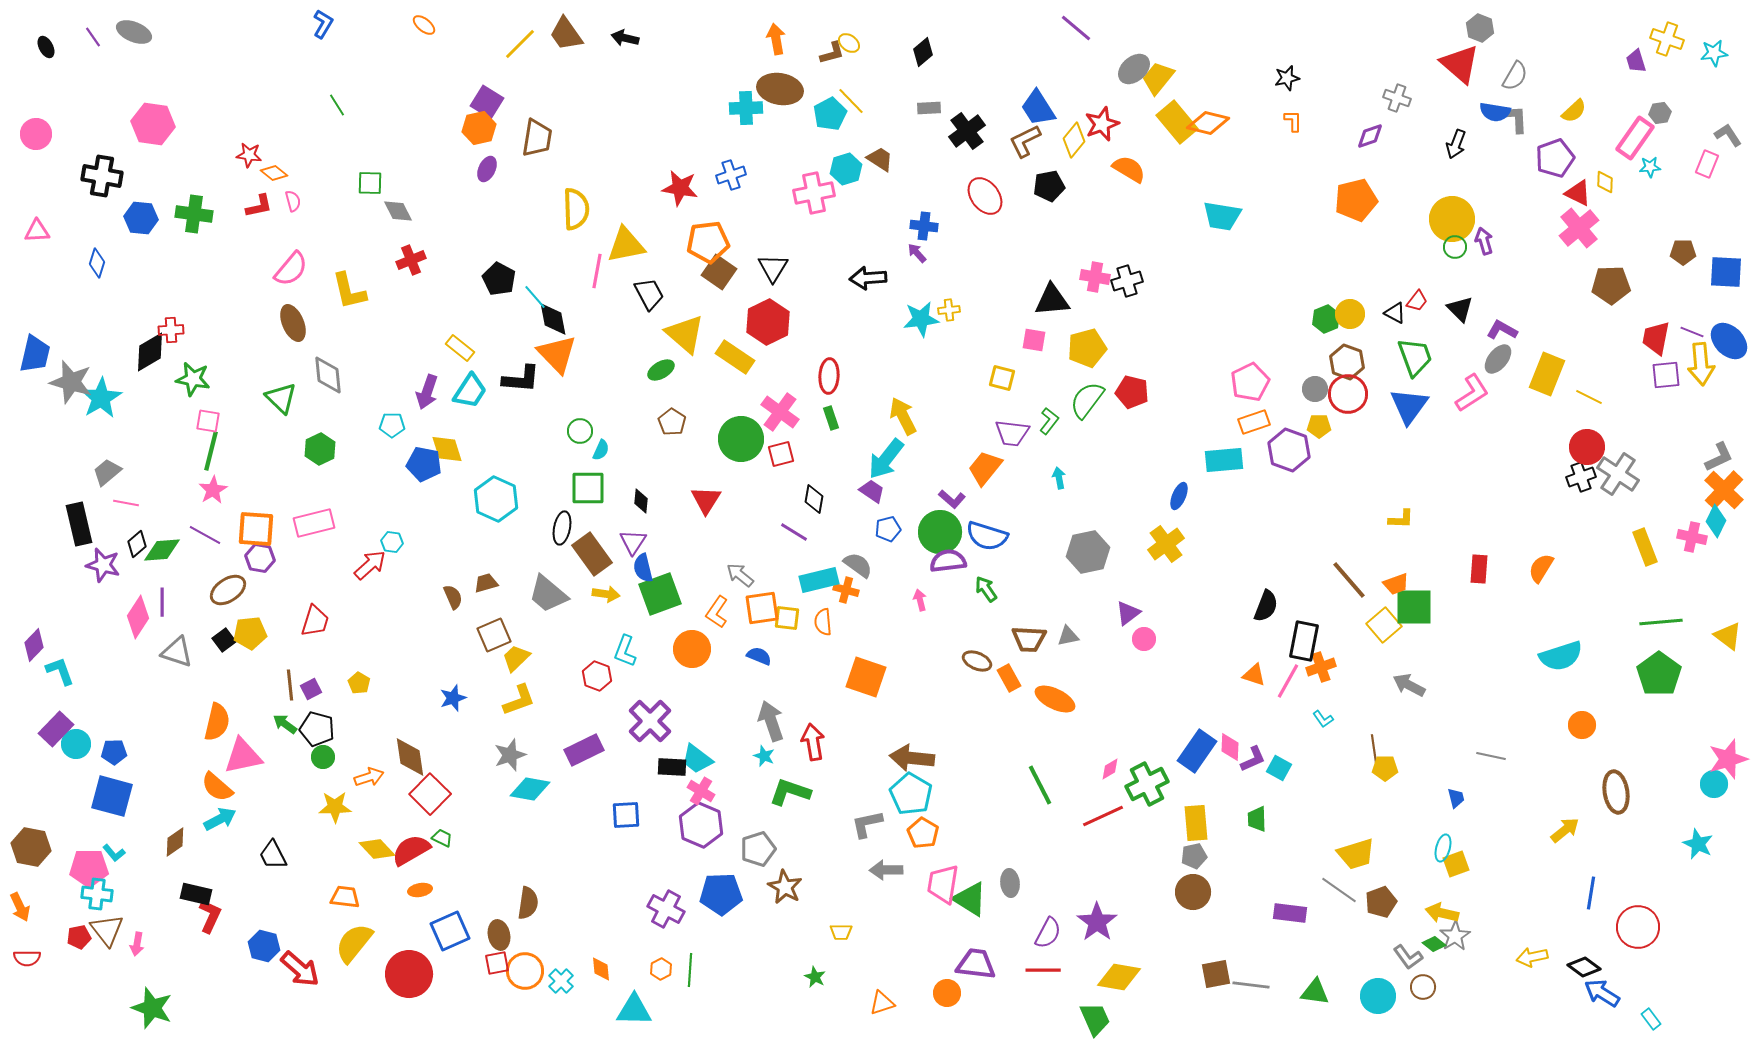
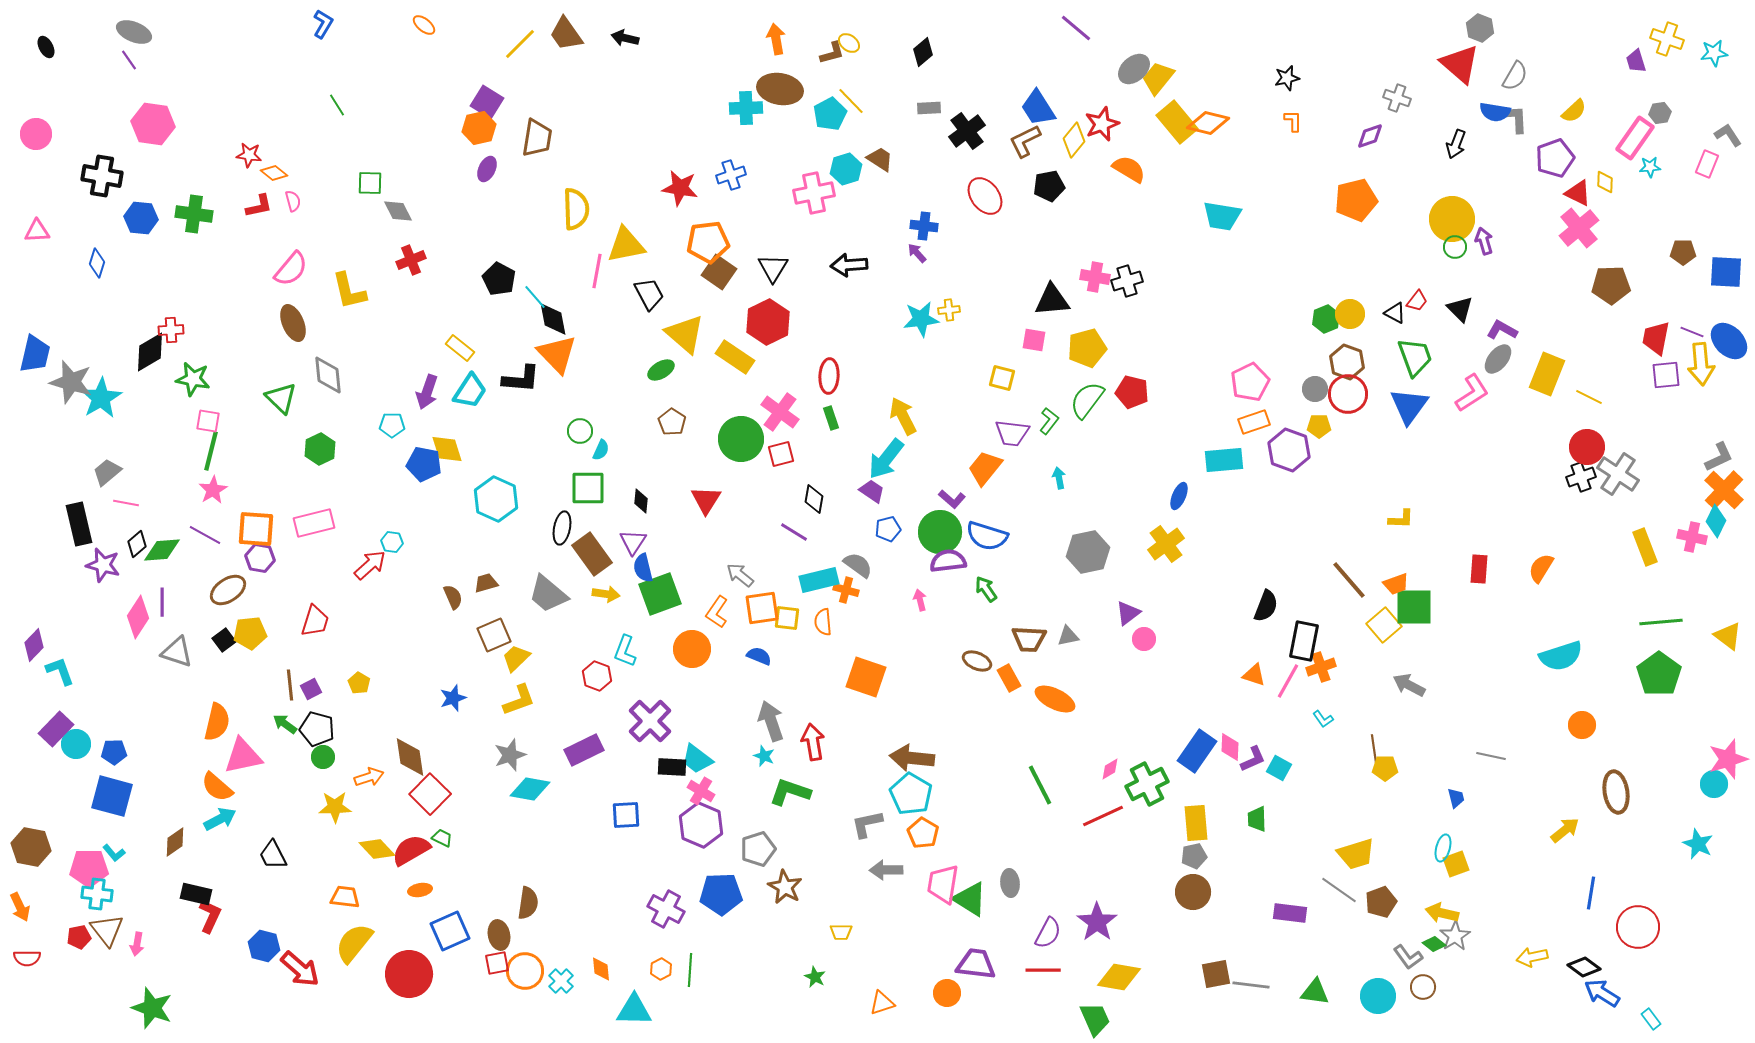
purple line at (93, 37): moved 36 px right, 23 px down
black arrow at (868, 278): moved 19 px left, 13 px up
